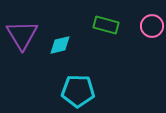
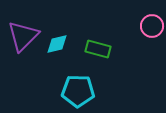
green rectangle: moved 8 px left, 24 px down
purple triangle: moved 1 px right, 1 px down; rotated 16 degrees clockwise
cyan diamond: moved 3 px left, 1 px up
